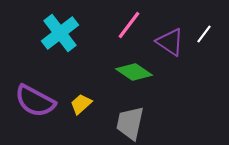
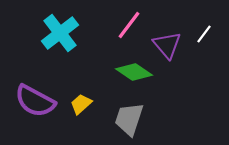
purple triangle: moved 3 px left, 3 px down; rotated 16 degrees clockwise
gray trapezoid: moved 1 px left, 4 px up; rotated 6 degrees clockwise
